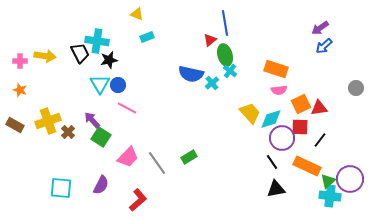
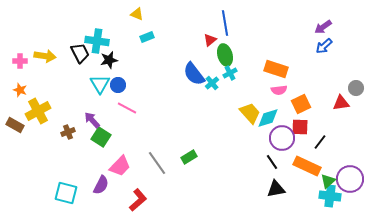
purple arrow at (320, 28): moved 3 px right, 1 px up
cyan cross at (230, 71): moved 2 px down; rotated 24 degrees clockwise
blue semicircle at (191, 74): moved 3 px right; rotated 40 degrees clockwise
red triangle at (319, 108): moved 22 px right, 5 px up
cyan diamond at (271, 119): moved 3 px left, 1 px up
yellow cross at (48, 121): moved 10 px left, 10 px up; rotated 10 degrees counterclockwise
brown cross at (68, 132): rotated 24 degrees clockwise
black line at (320, 140): moved 2 px down
pink trapezoid at (128, 157): moved 8 px left, 9 px down
cyan square at (61, 188): moved 5 px right, 5 px down; rotated 10 degrees clockwise
